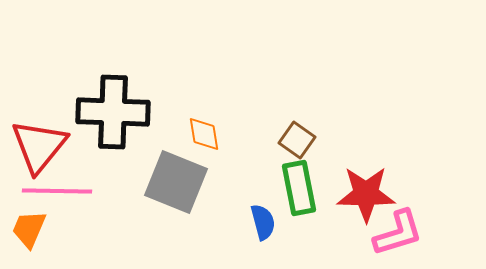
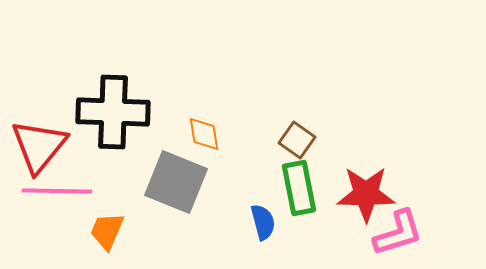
orange trapezoid: moved 78 px right, 2 px down
